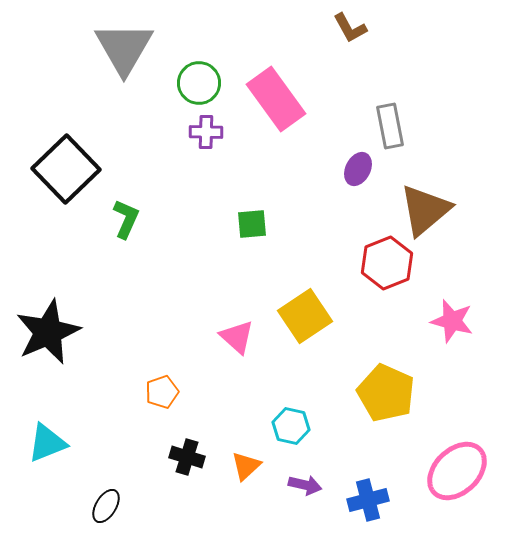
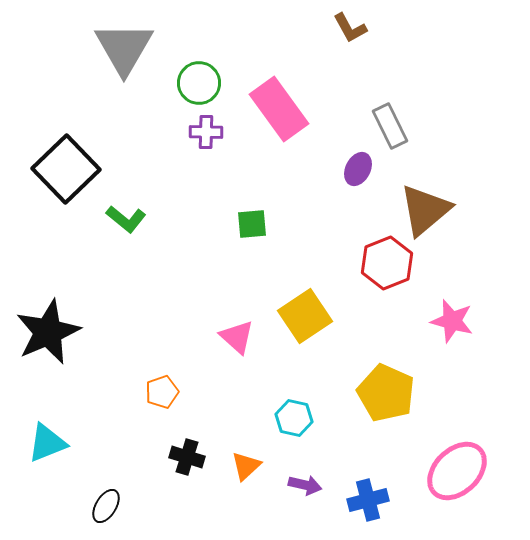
pink rectangle: moved 3 px right, 10 px down
gray rectangle: rotated 15 degrees counterclockwise
green L-shape: rotated 105 degrees clockwise
cyan hexagon: moved 3 px right, 8 px up
